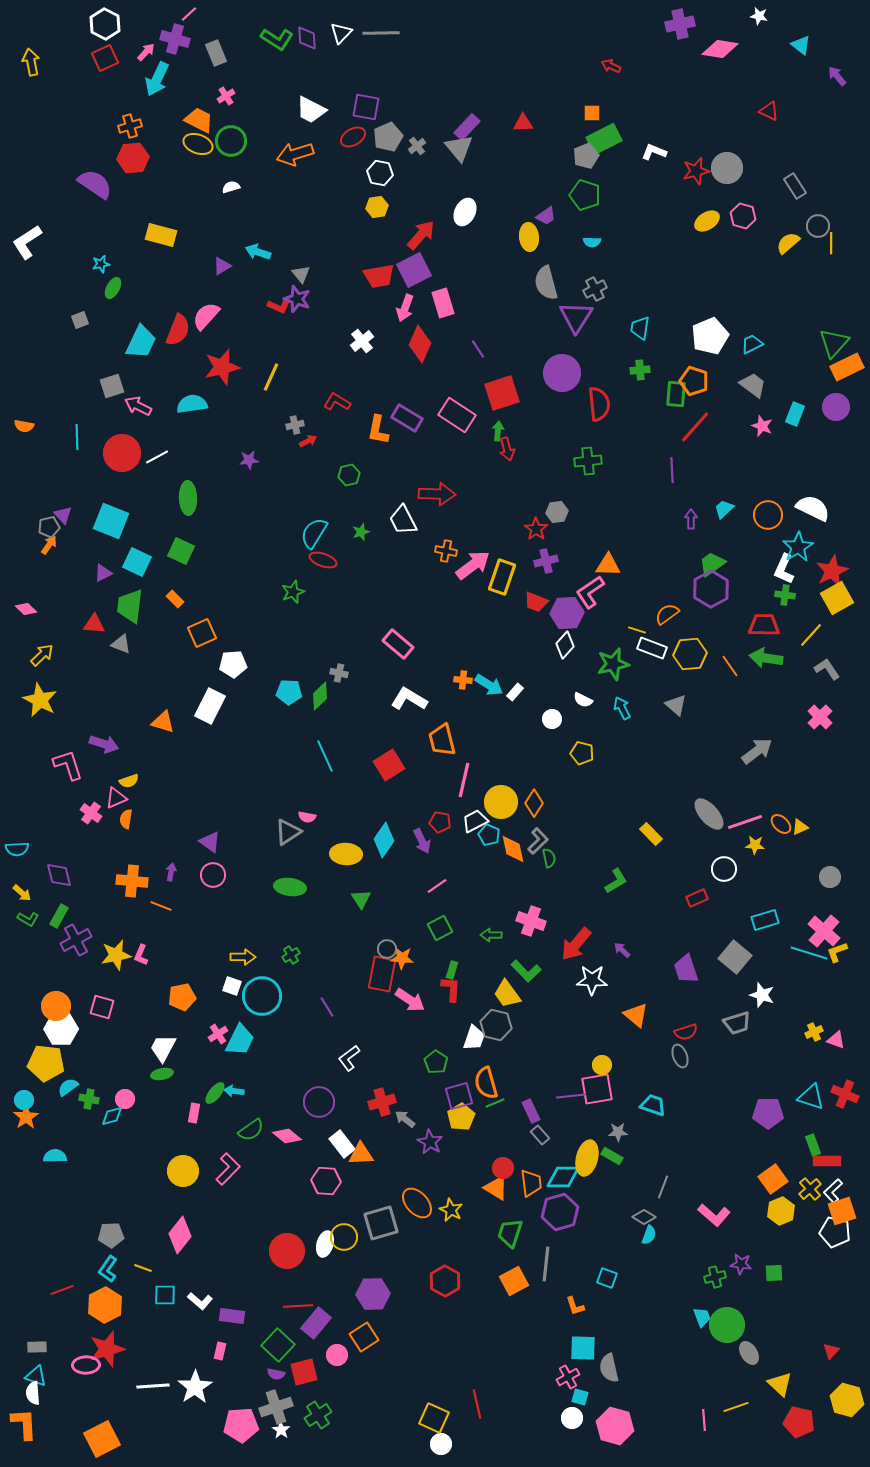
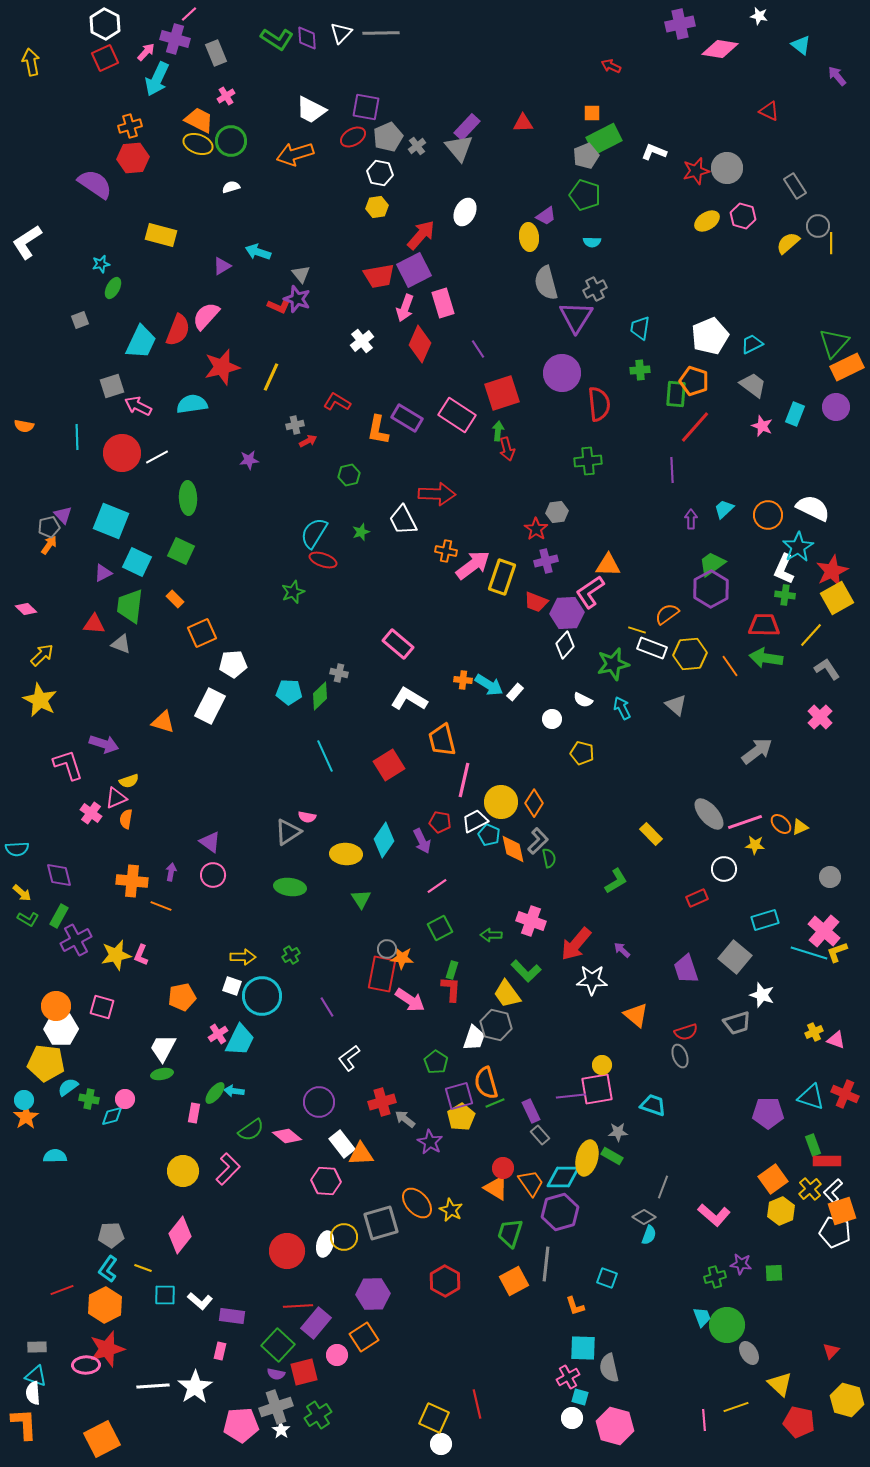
orange trapezoid at (531, 1183): rotated 28 degrees counterclockwise
